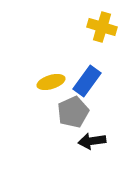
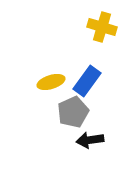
black arrow: moved 2 px left, 1 px up
